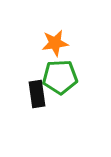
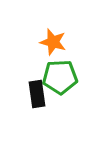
orange star: moved 2 px left, 1 px up; rotated 24 degrees clockwise
